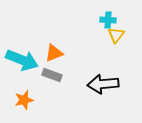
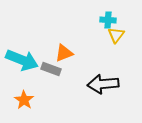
orange triangle: moved 10 px right
gray rectangle: moved 1 px left, 6 px up
orange star: rotated 24 degrees counterclockwise
